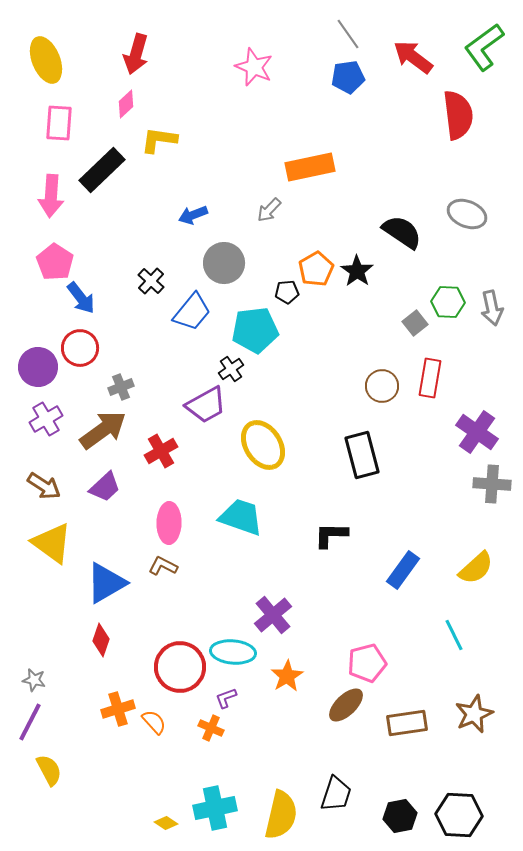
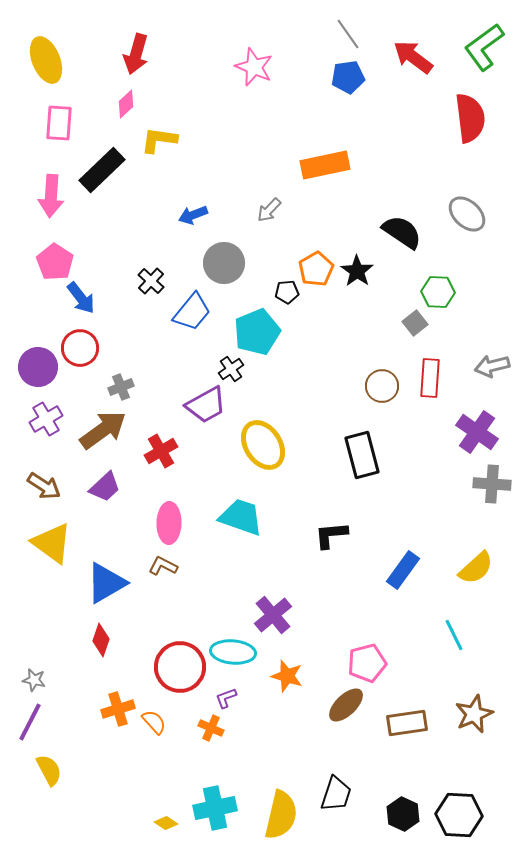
red semicircle at (458, 115): moved 12 px right, 3 px down
orange rectangle at (310, 167): moved 15 px right, 2 px up
gray ellipse at (467, 214): rotated 21 degrees clockwise
green hexagon at (448, 302): moved 10 px left, 10 px up
gray arrow at (492, 308): moved 58 px down; rotated 88 degrees clockwise
cyan pentagon at (255, 330): moved 2 px right, 2 px down; rotated 15 degrees counterclockwise
red rectangle at (430, 378): rotated 6 degrees counterclockwise
black L-shape at (331, 535): rotated 6 degrees counterclockwise
orange star at (287, 676): rotated 24 degrees counterclockwise
black hexagon at (400, 816): moved 3 px right, 2 px up; rotated 24 degrees counterclockwise
